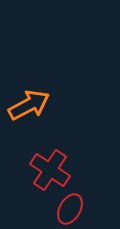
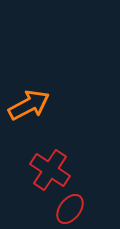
red ellipse: rotated 8 degrees clockwise
